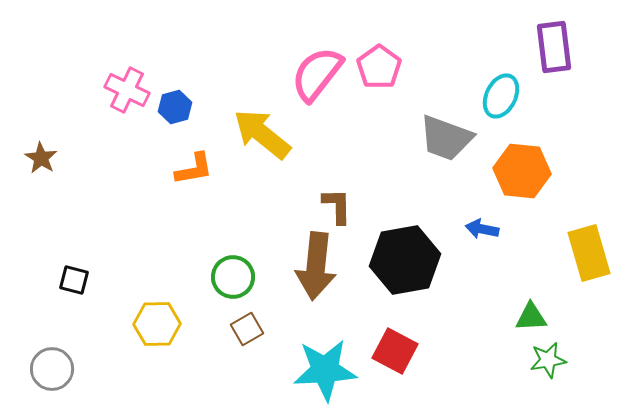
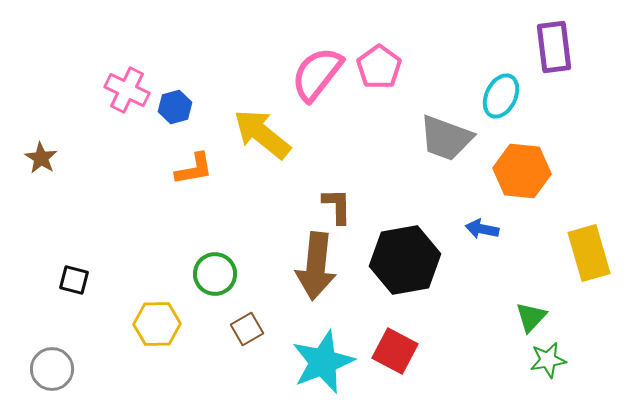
green circle: moved 18 px left, 3 px up
green triangle: rotated 44 degrees counterclockwise
cyan star: moved 2 px left, 8 px up; rotated 18 degrees counterclockwise
